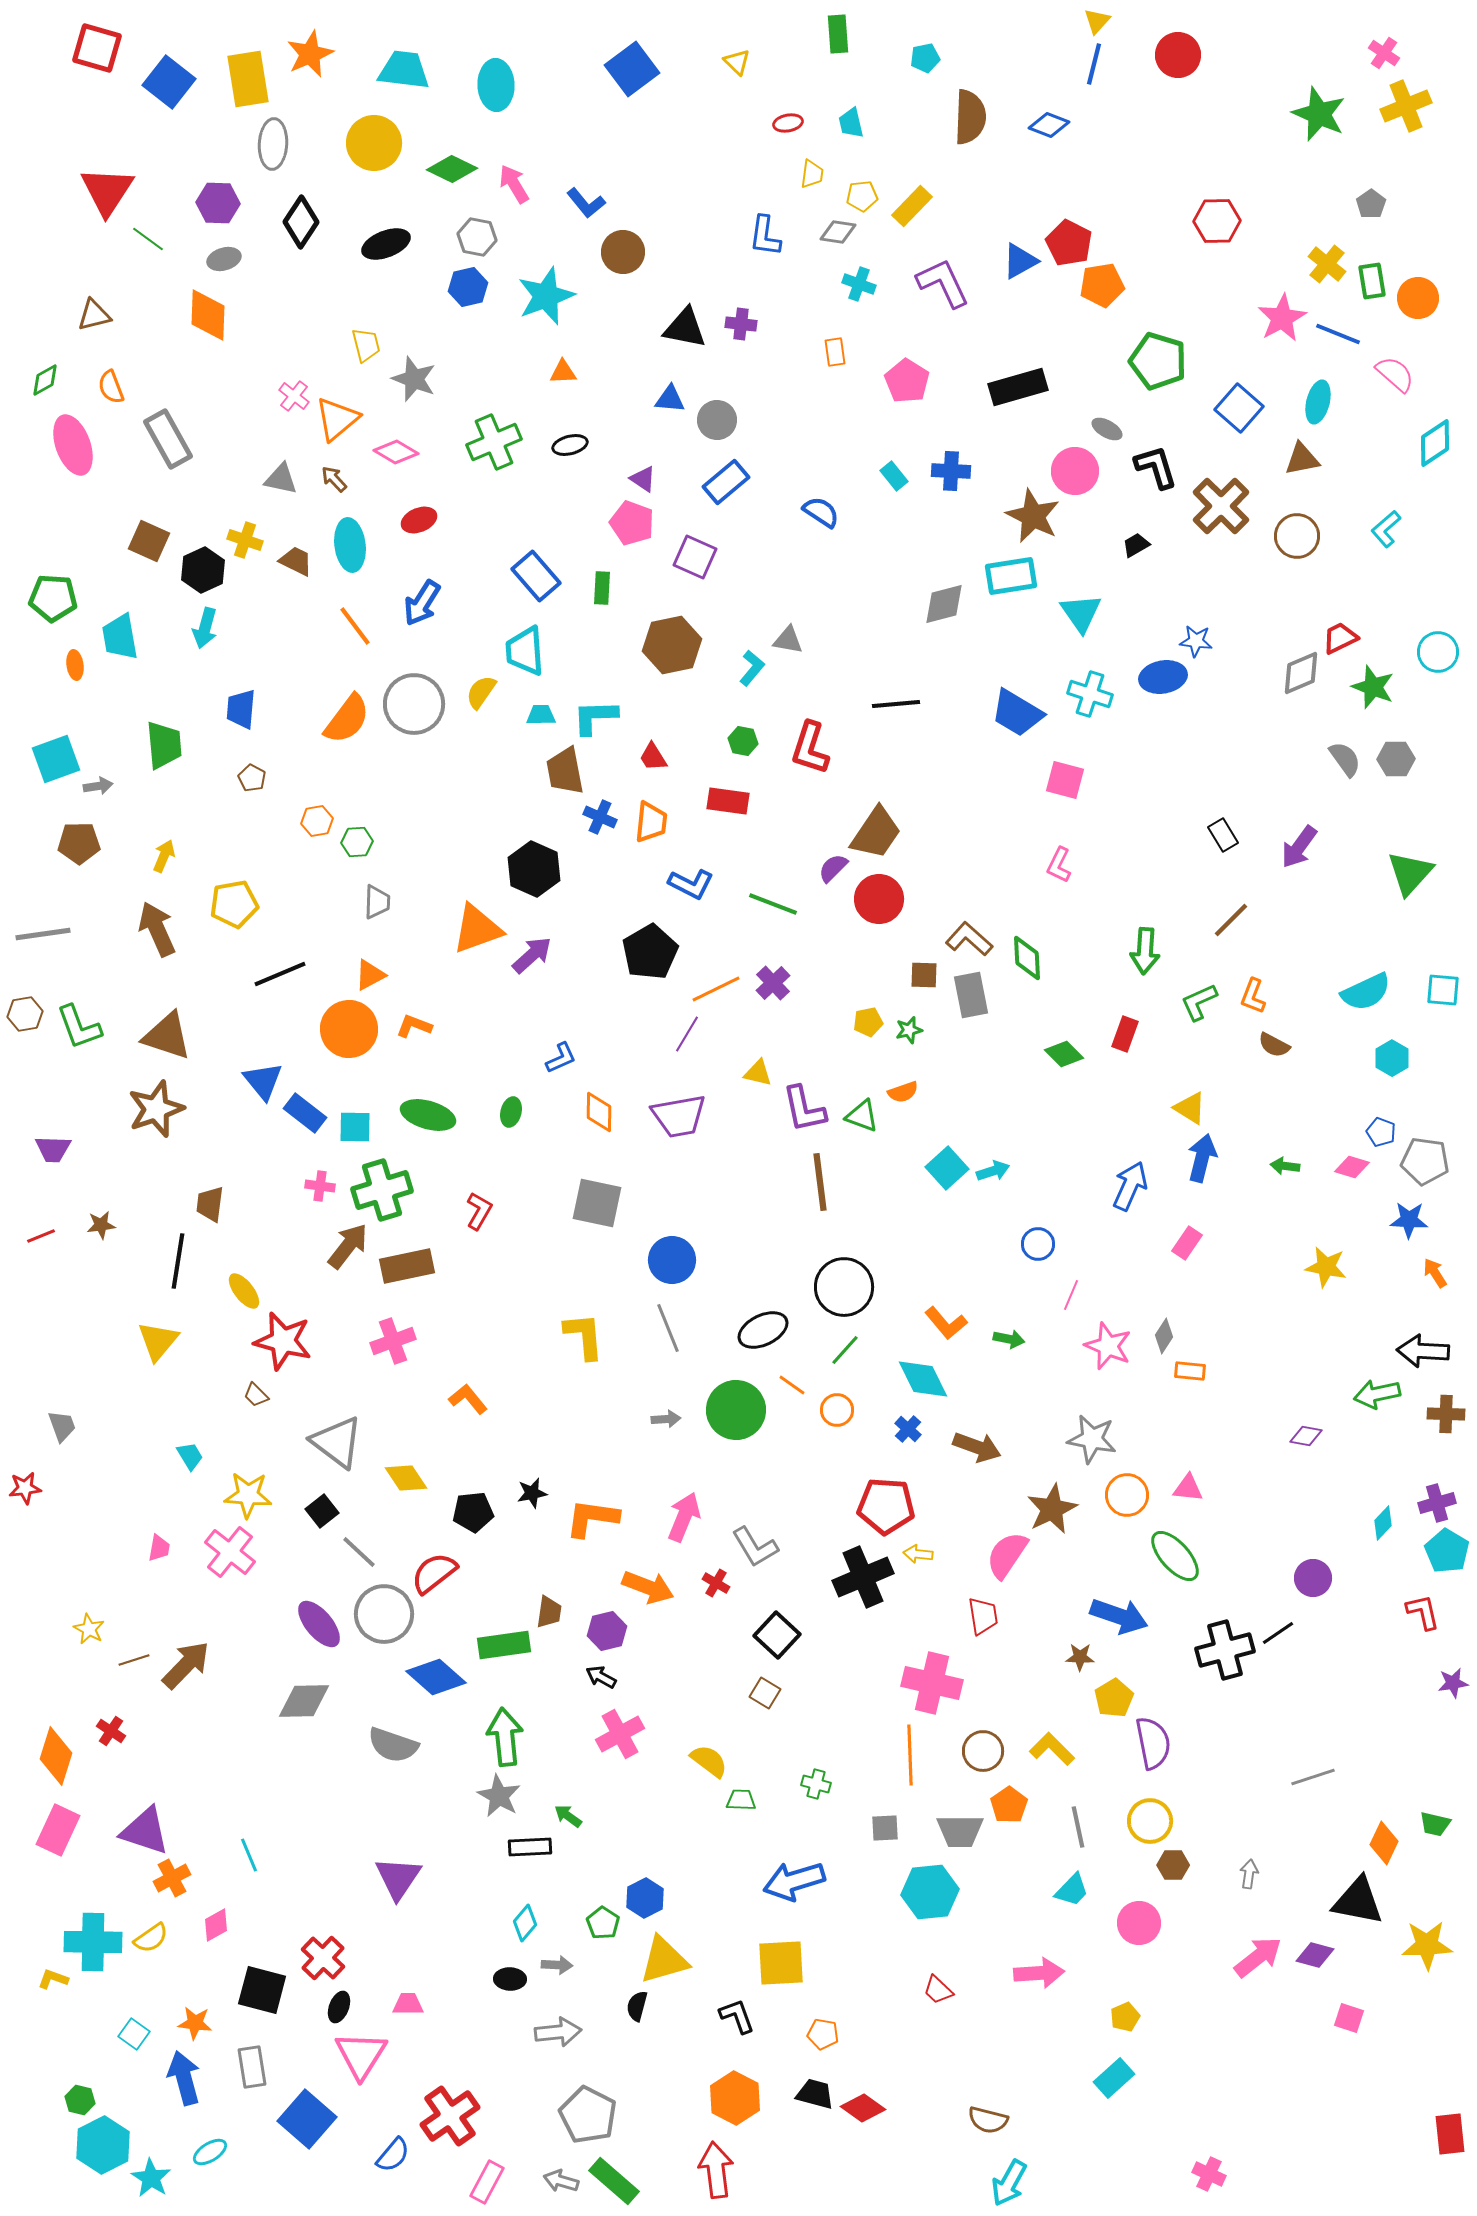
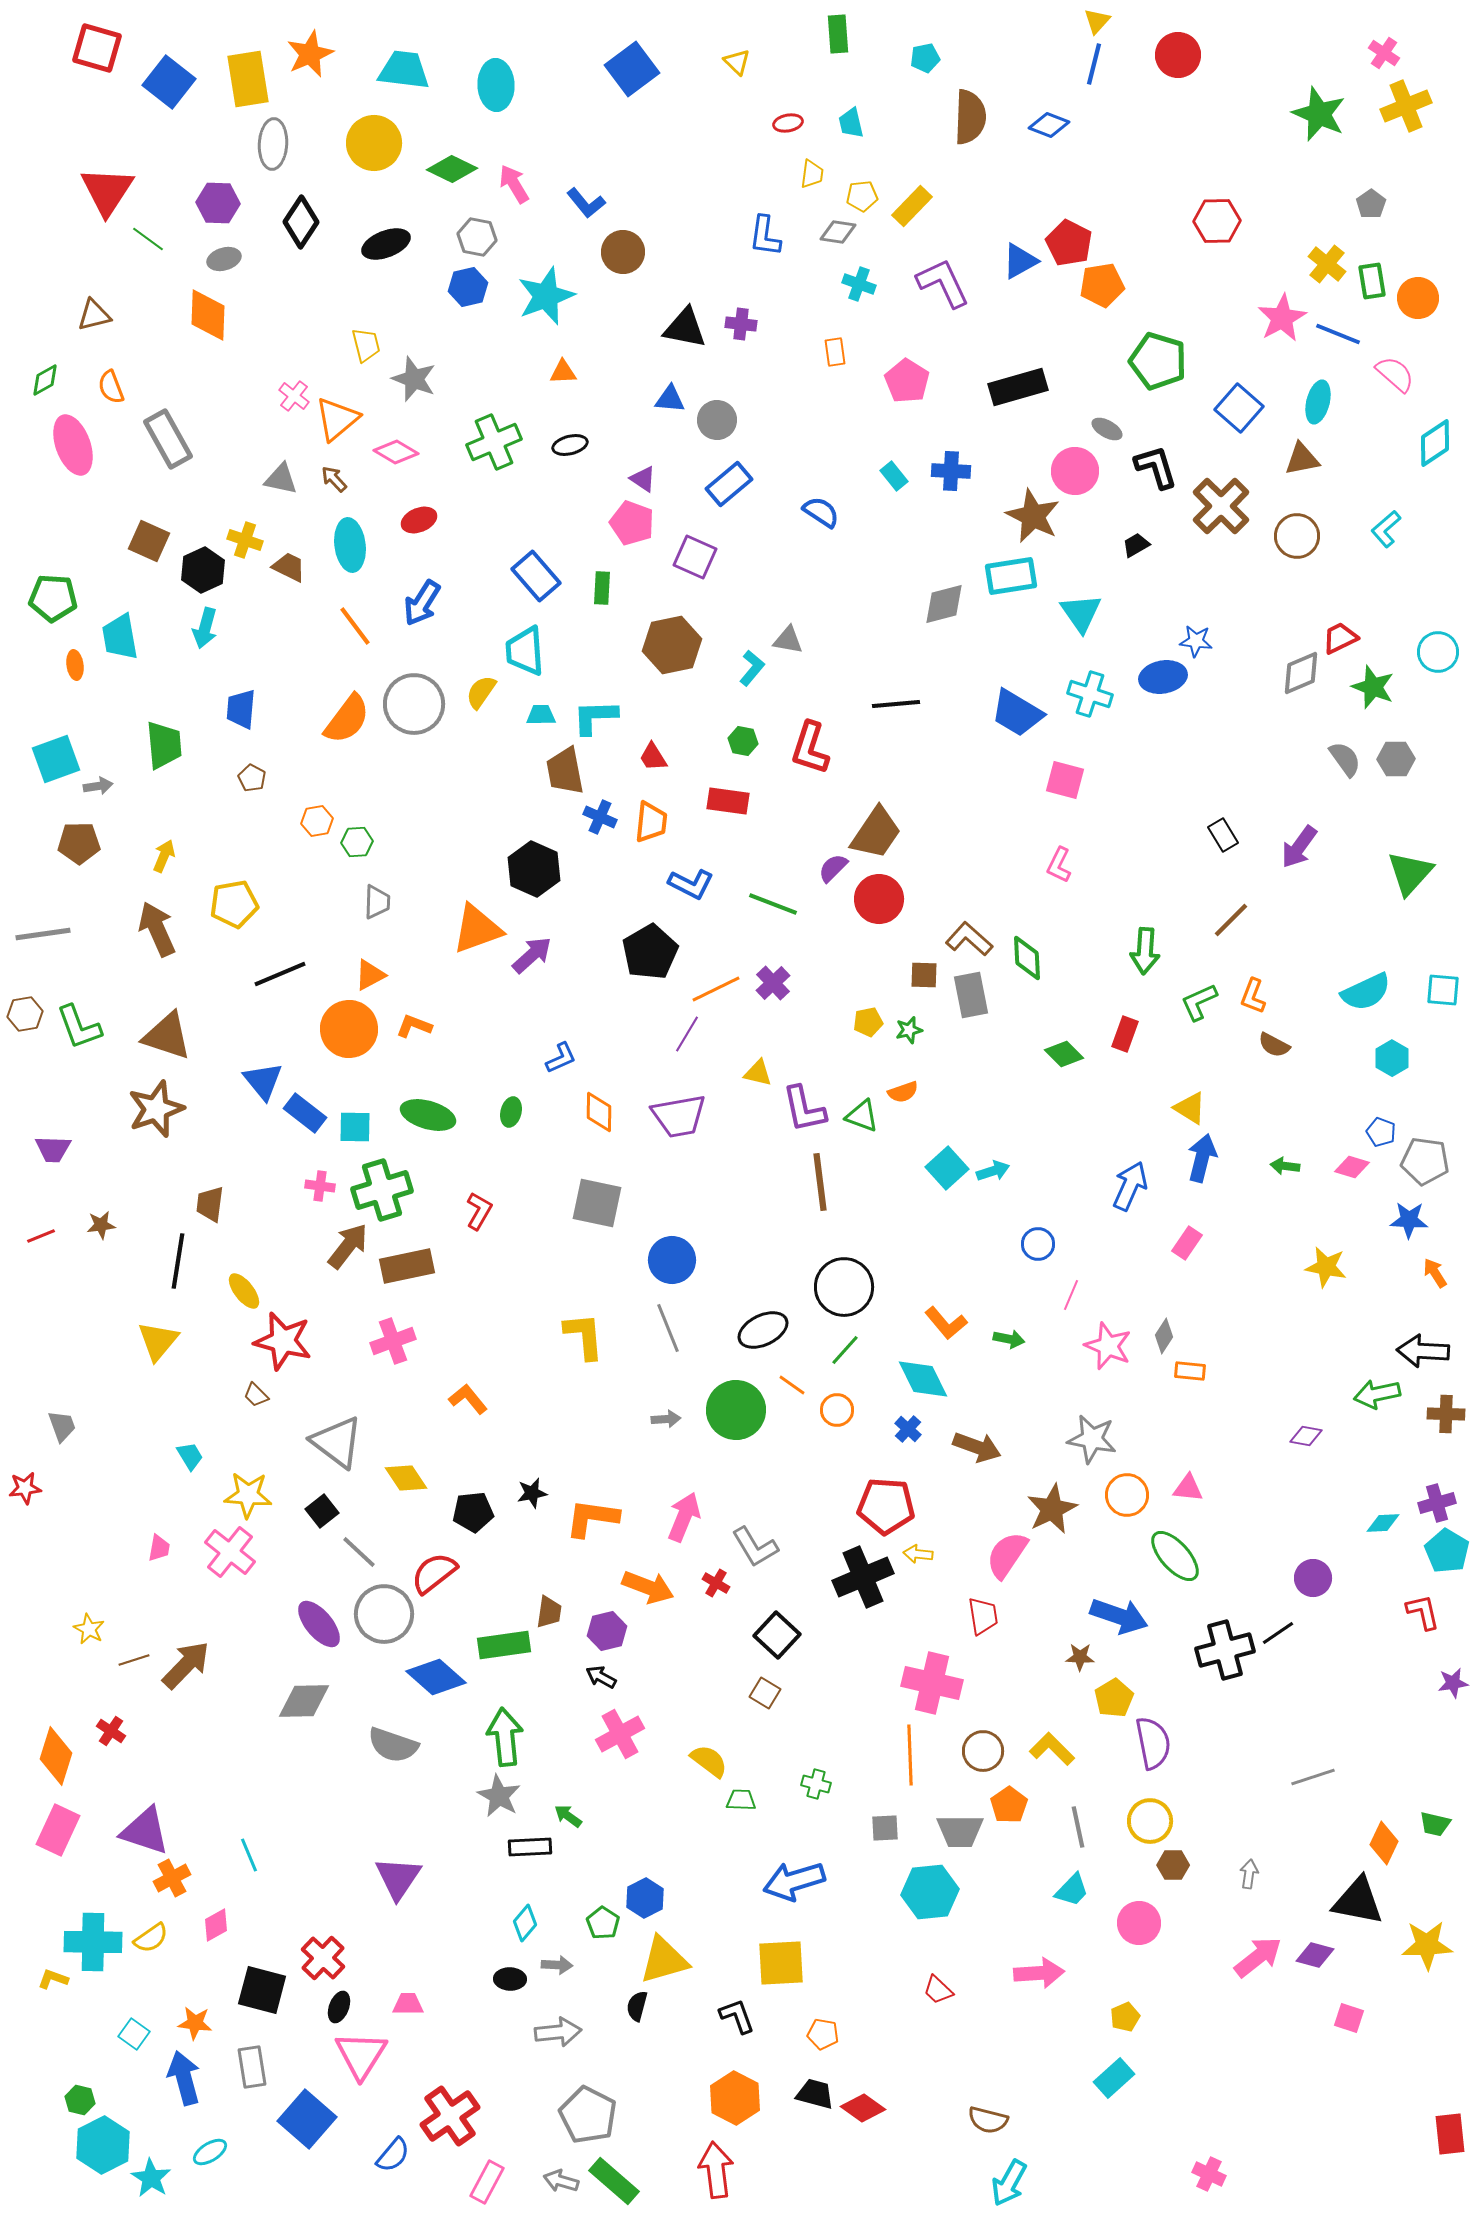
blue rectangle at (726, 482): moved 3 px right, 2 px down
brown trapezoid at (296, 561): moved 7 px left, 6 px down
cyan diamond at (1383, 1523): rotated 44 degrees clockwise
